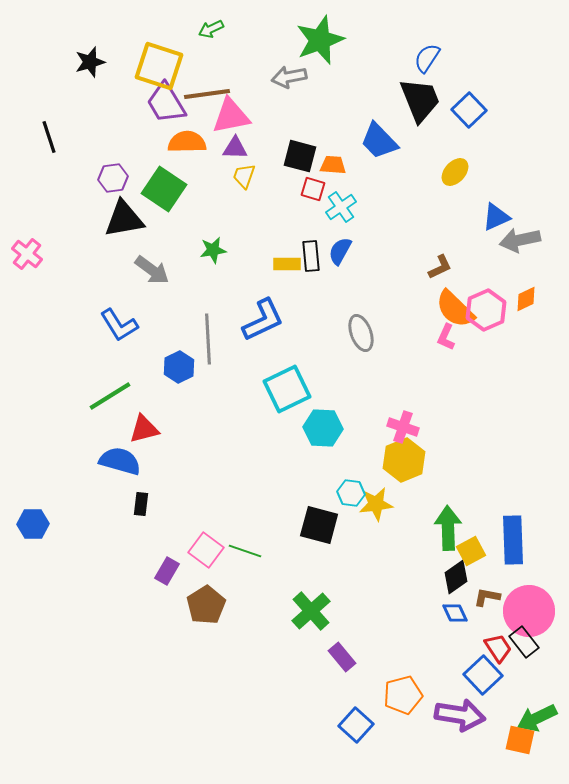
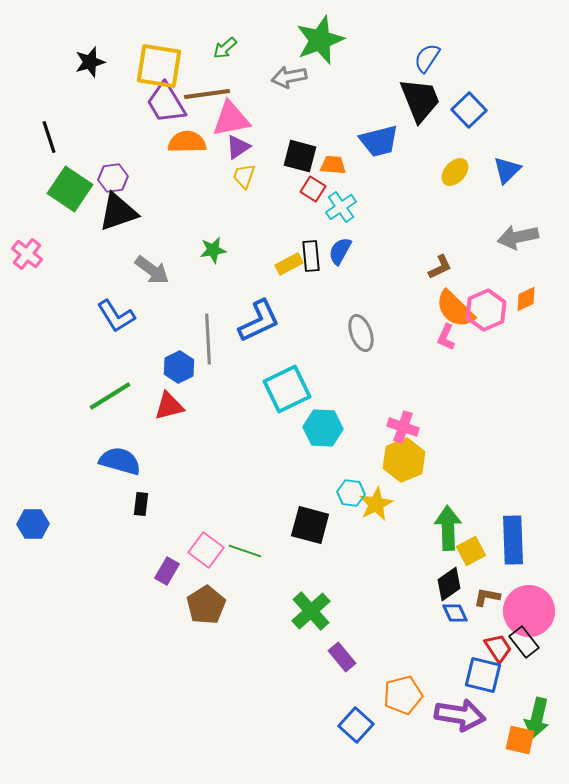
green arrow at (211, 29): moved 14 px right, 19 px down; rotated 15 degrees counterclockwise
yellow square at (159, 66): rotated 9 degrees counterclockwise
pink triangle at (231, 116): moved 3 px down
blue trapezoid at (379, 141): rotated 60 degrees counterclockwise
purple triangle at (235, 148): moved 3 px right, 1 px up; rotated 36 degrees counterclockwise
green square at (164, 189): moved 94 px left
red square at (313, 189): rotated 15 degrees clockwise
blue triangle at (496, 217): moved 11 px right, 47 px up; rotated 20 degrees counterclockwise
black triangle at (124, 219): moved 6 px left, 7 px up; rotated 9 degrees counterclockwise
gray arrow at (520, 240): moved 2 px left, 3 px up
yellow rectangle at (287, 264): moved 2 px right; rotated 28 degrees counterclockwise
blue L-shape at (263, 320): moved 4 px left, 1 px down
blue L-shape at (119, 325): moved 3 px left, 9 px up
red triangle at (144, 429): moved 25 px right, 23 px up
yellow star at (376, 504): rotated 20 degrees counterclockwise
black square at (319, 525): moved 9 px left
black diamond at (456, 577): moved 7 px left, 7 px down
blue square at (483, 675): rotated 33 degrees counterclockwise
green arrow at (537, 718): rotated 51 degrees counterclockwise
